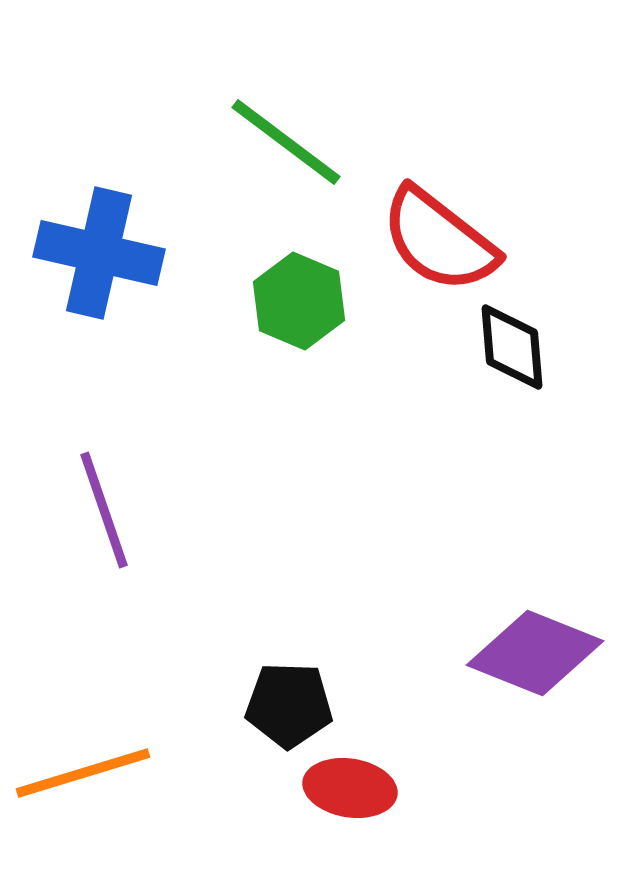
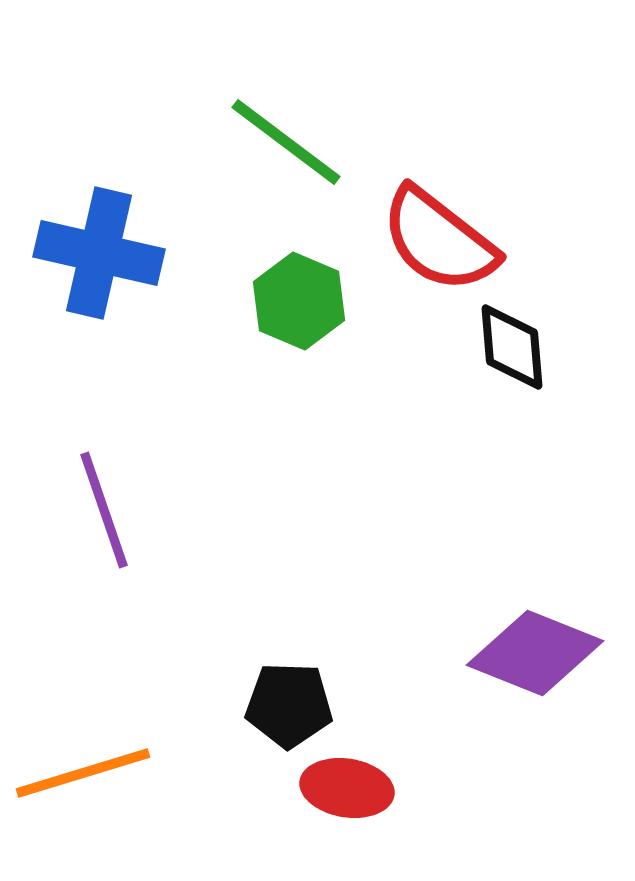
red ellipse: moved 3 px left
